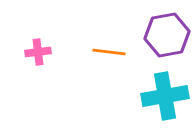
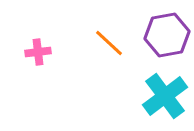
orange line: moved 9 px up; rotated 36 degrees clockwise
cyan cross: rotated 27 degrees counterclockwise
